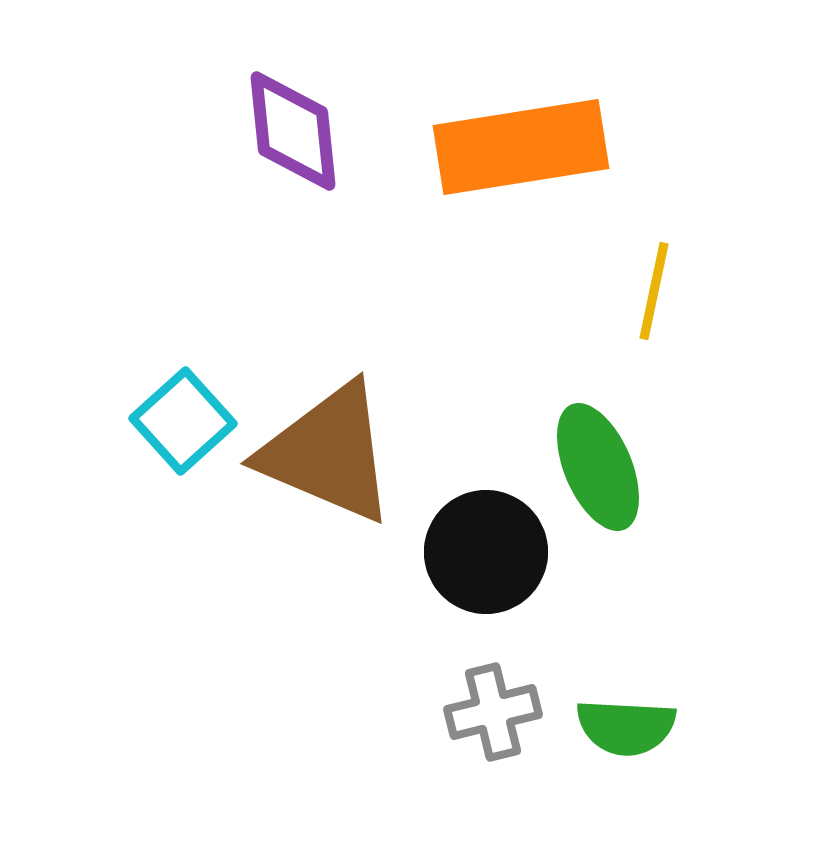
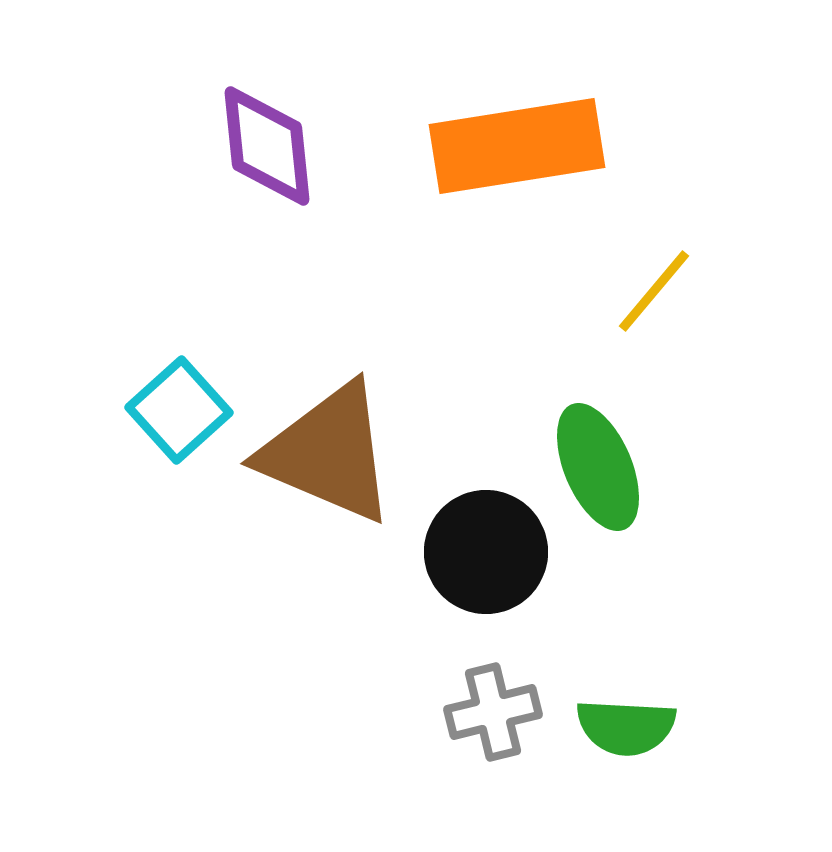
purple diamond: moved 26 px left, 15 px down
orange rectangle: moved 4 px left, 1 px up
yellow line: rotated 28 degrees clockwise
cyan square: moved 4 px left, 11 px up
